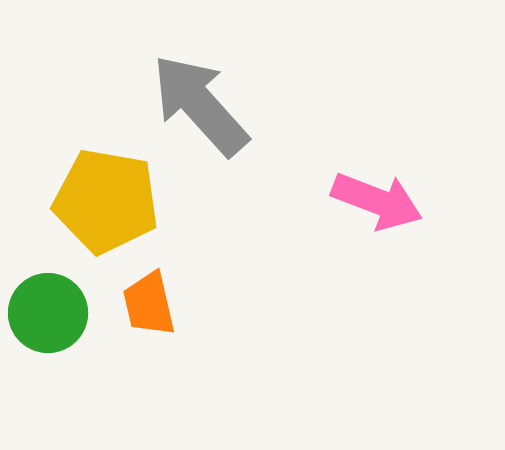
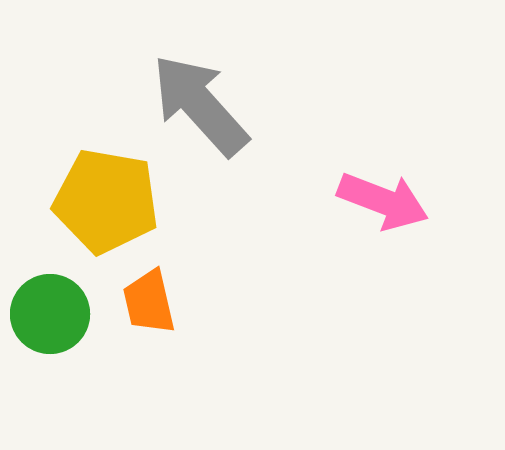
pink arrow: moved 6 px right
orange trapezoid: moved 2 px up
green circle: moved 2 px right, 1 px down
